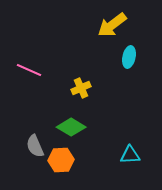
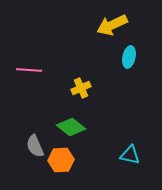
yellow arrow: rotated 12 degrees clockwise
pink line: rotated 20 degrees counterclockwise
green diamond: rotated 8 degrees clockwise
cyan triangle: rotated 15 degrees clockwise
